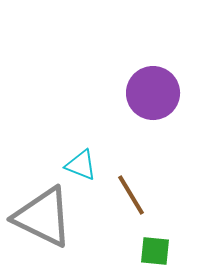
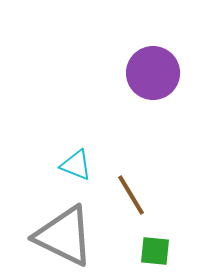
purple circle: moved 20 px up
cyan triangle: moved 5 px left
gray triangle: moved 21 px right, 19 px down
